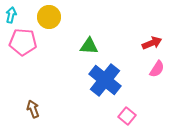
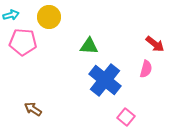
cyan arrow: rotated 63 degrees clockwise
red arrow: moved 3 px right, 1 px down; rotated 60 degrees clockwise
pink semicircle: moved 11 px left; rotated 18 degrees counterclockwise
brown arrow: rotated 36 degrees counterclockwise
pink square: moved 1 px left, 1 px down
